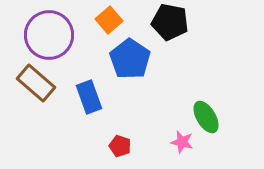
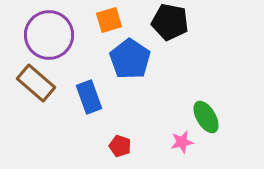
orange square: rotated 24 degrees clockwise
pink star: rotated 25 degrees counterclockwise
